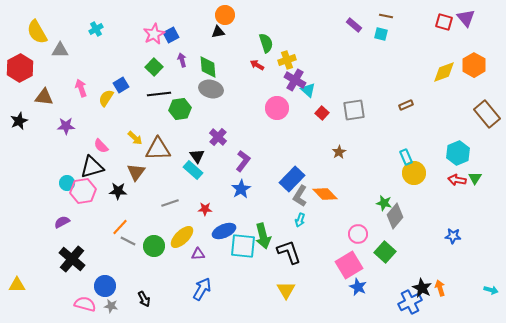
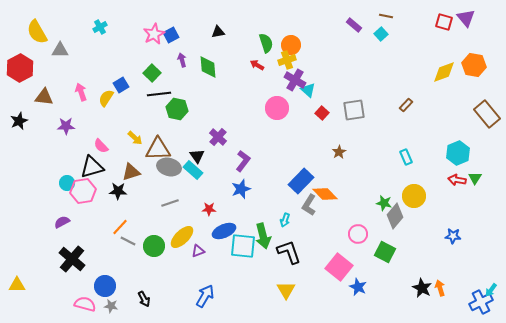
orange circle at (225, 15): moved 66 px right, 30 px down
cyan cross at (96, 29): moved 4 px right, 2 px up
cyan square at (381, 34): rotated 32 degrees clockwise
orange hexagon at (474, 65): rotated 20 degrees counterclockwise
green square at (154, 67): moved 2 px left, 6 px down
pink arrow at (81, 88): moved 4 px down
gray ellipse at (211, 89): moved 42 px left, 78 px down
brown rectangle at (406, 105): rotated 24 degrees counterclockwise
green hexagon at (180, 109): moved 3 px left; rotated 20 degrees clockwise
brown triangle at (136, 172): moved 5 px left; rotated 36 degrees clockwise
yellow circle at (414, 173): moved 23 px down
blue rectangle at (292, 179): moved 9 px right, 2 px down
blue star at (241, 189): rotated 12 degrees clockwise
gray L-shape at (300, 196): moved 9 px right, 9 px down
red star at (205, 209): moved 4 px right
cyan arrow at (300, 220): moved 15 px left
green square at (385, 252): rotated 15 degrees counterclockwise
purple triangle at (198, 254): moved 3 px up; rotated 16 degrees counterclockwise
pink square at (349, 265): moved 10 px left, 2 px down; rotated 20 degrees counterclockwise
blue arrow at (202, 289): moved 3 px right, 7 px down
cyan arrow at (491, 290): rotated 112 degrees clockwise
blue cross at (410, 302): moved 71 px right
